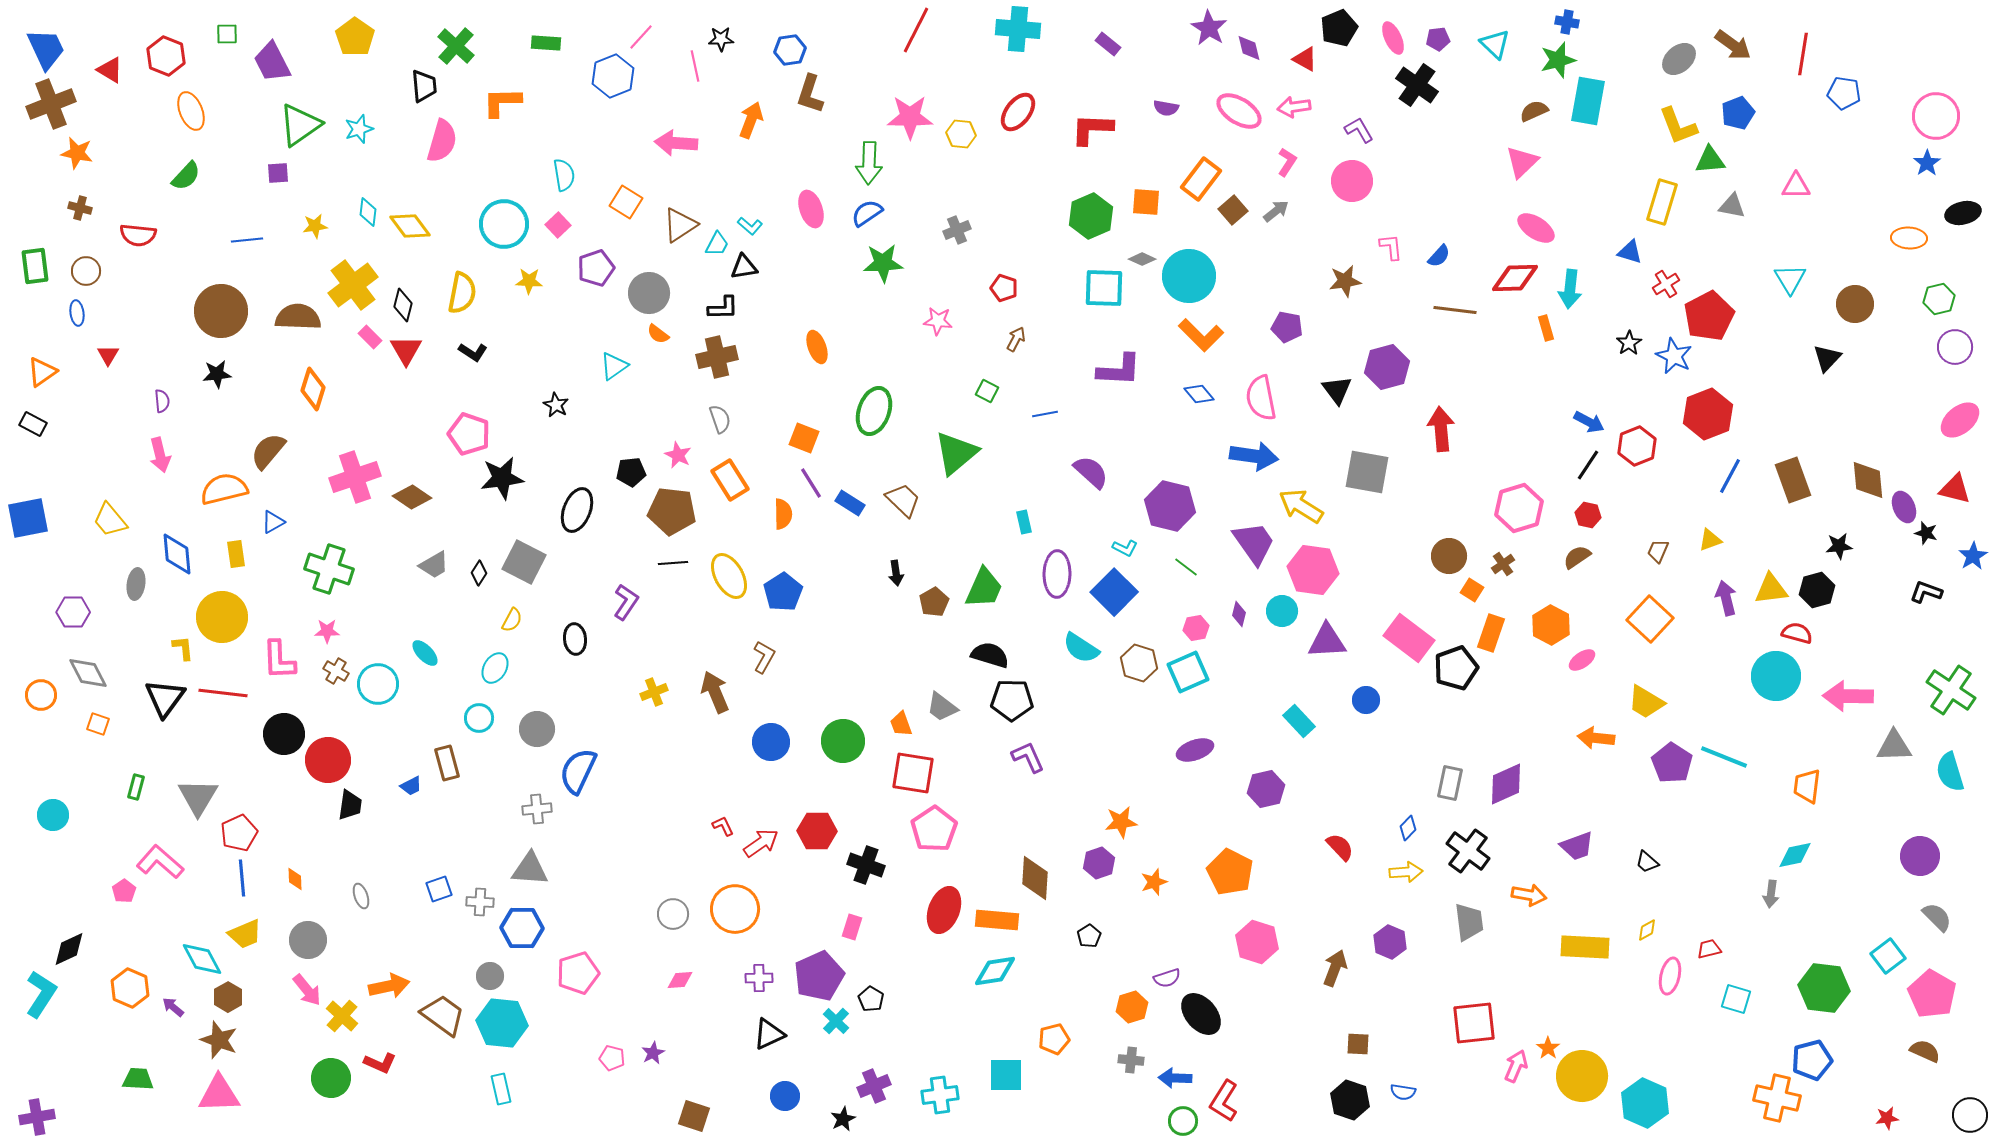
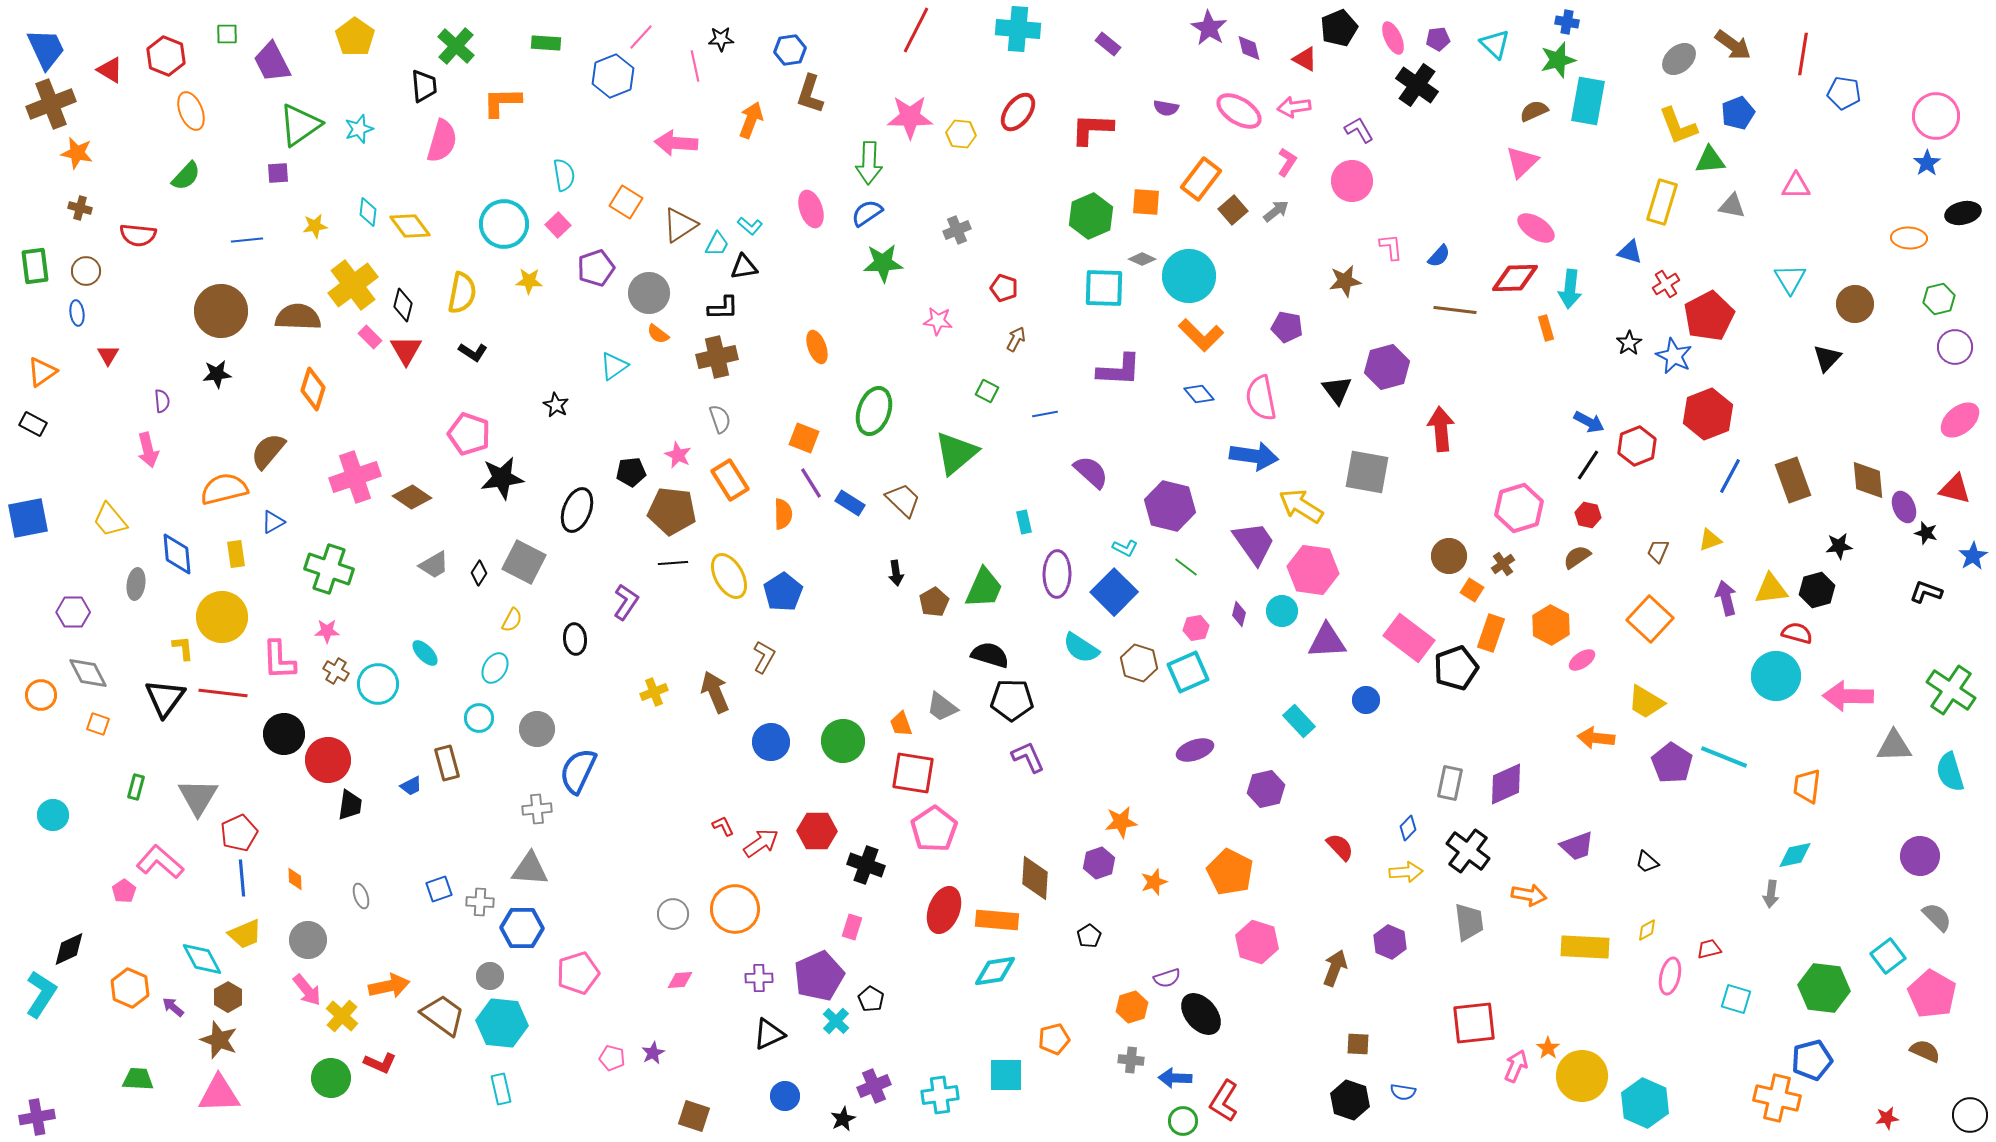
pink arrow at (160, 455): moved 12 px left, 5 px up
